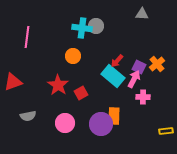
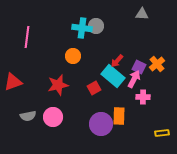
red star: rotated 25 degrees clockwise
red square: moved 13 px right, 5 px up
orange rectangle: moved 5 px right
pink circle: moved 12 px left, 6 px up
yellow rectangle: moved 4 px left, 2 px down
